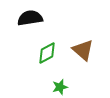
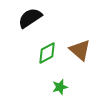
black semicircle: rotated 25 degrees counterclockwise
brown triangle: moved 3 px left
